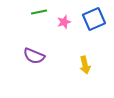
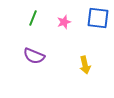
green line: moved 6 px left, 6 px down; rotated 56 degrees counterclockwise
blue square: moved 4 px right, 1 px up; rotated 30 degrees clockwise
